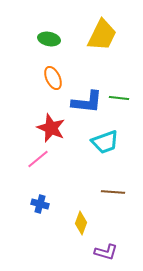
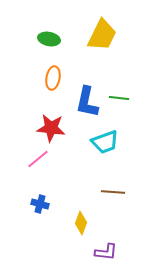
orange ellipse: rotated 35 degrees clockwise
blue L-shape: rotated 96 degrees clockwise
red star: rotated 16 degrees counterclockwise
purple L-shape: rotated 10 degrees counterclockwise
